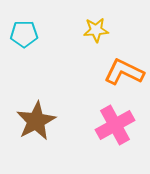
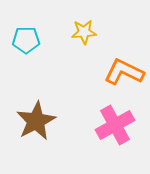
yellow star: moved 12 px left, 2 px down
cyan pentagon: moved 2 px right, 6 px down
